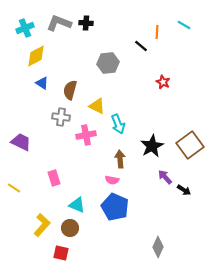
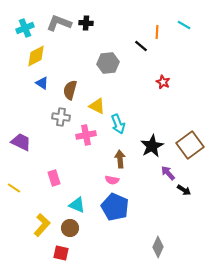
purple arrow: moved 3 px right, 4 px up
